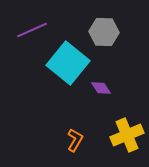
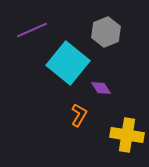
gray hexagon: moved 2 px right; rotated 24 degrees counterclockwise
yellow cross: rotated 32 degrees clockwise
orange L-shape: moved 4 px right, 25 px up
